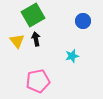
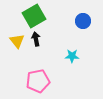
green square: moved 1 px right, 1 px down
cyan star: rotated 16 degrees clockwise
